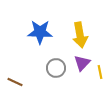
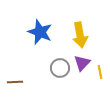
blue star: rotated 20 degrees clockwise
gray circle: moved 4 px right
brown line: rotated 28 degrees counterclockwise
